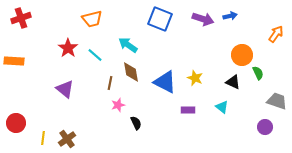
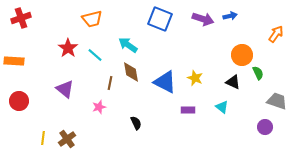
pink star: moved 19 px left, 2 px down
red circle: moved 3 px right, 22 px up
